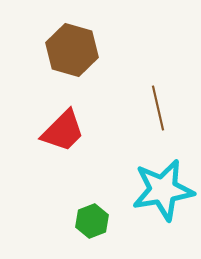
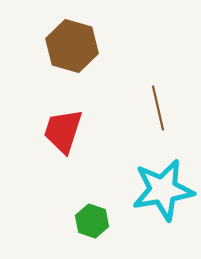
brown hexagon: moved 4 px up
red trapezoid: rotated 153 degrees clockwise
green hexagon: rotated 20 degrees counterclockwise
